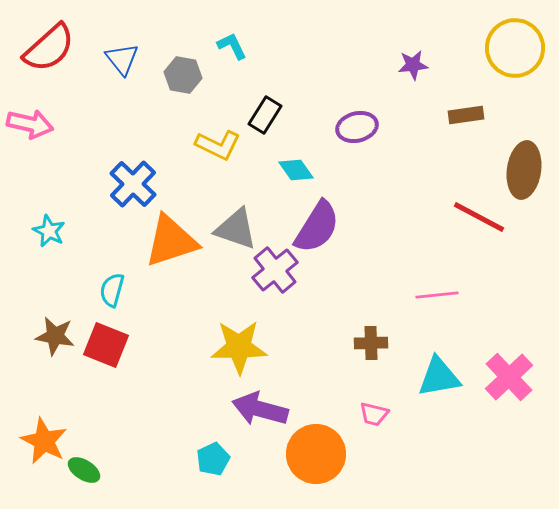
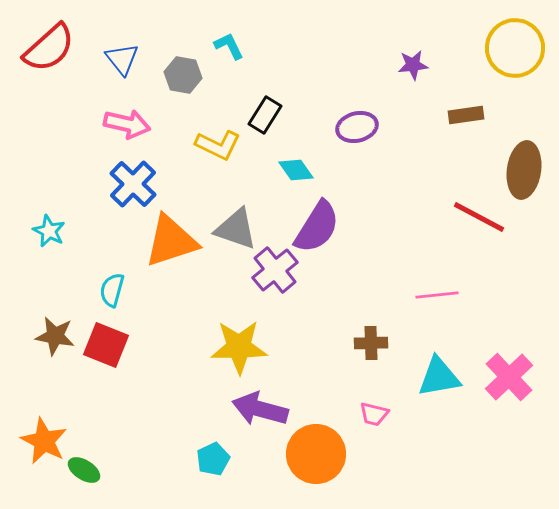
cyan L-shape: moved 3 px left
pink arrow: moved 97 px right
